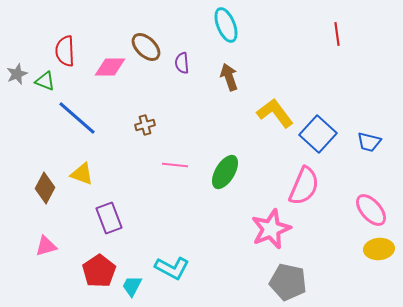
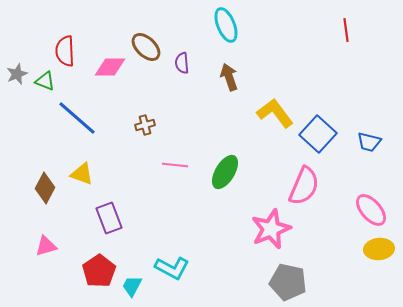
red line: moved 9 px right, 4 px up
